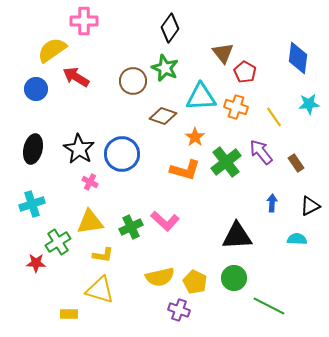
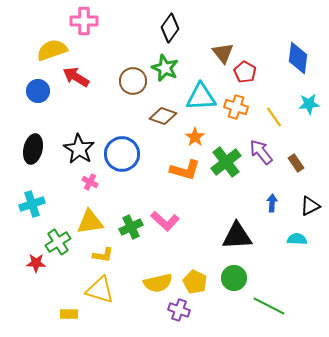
yellow semicircle at (52, 50): rotated 16 degrees clockwise
blue circle at (36, 89): moved 2 px right, 2 px down
yellow semicircle at (160, 277): moved 2 px left, 6 px down
